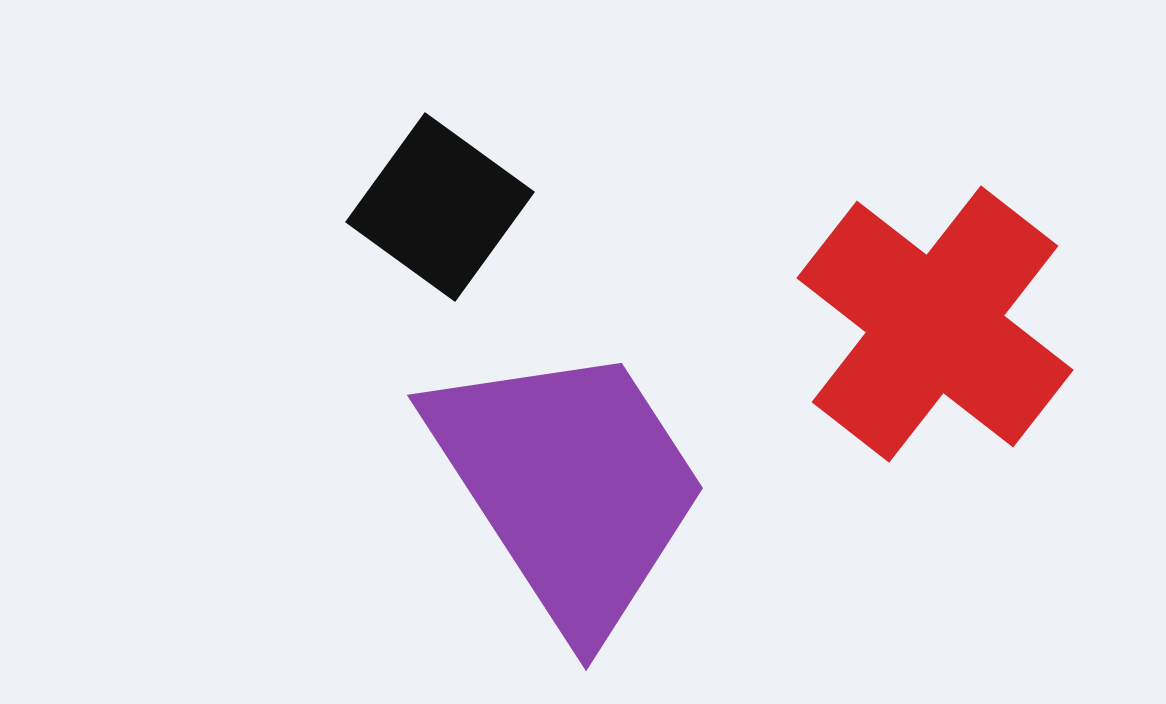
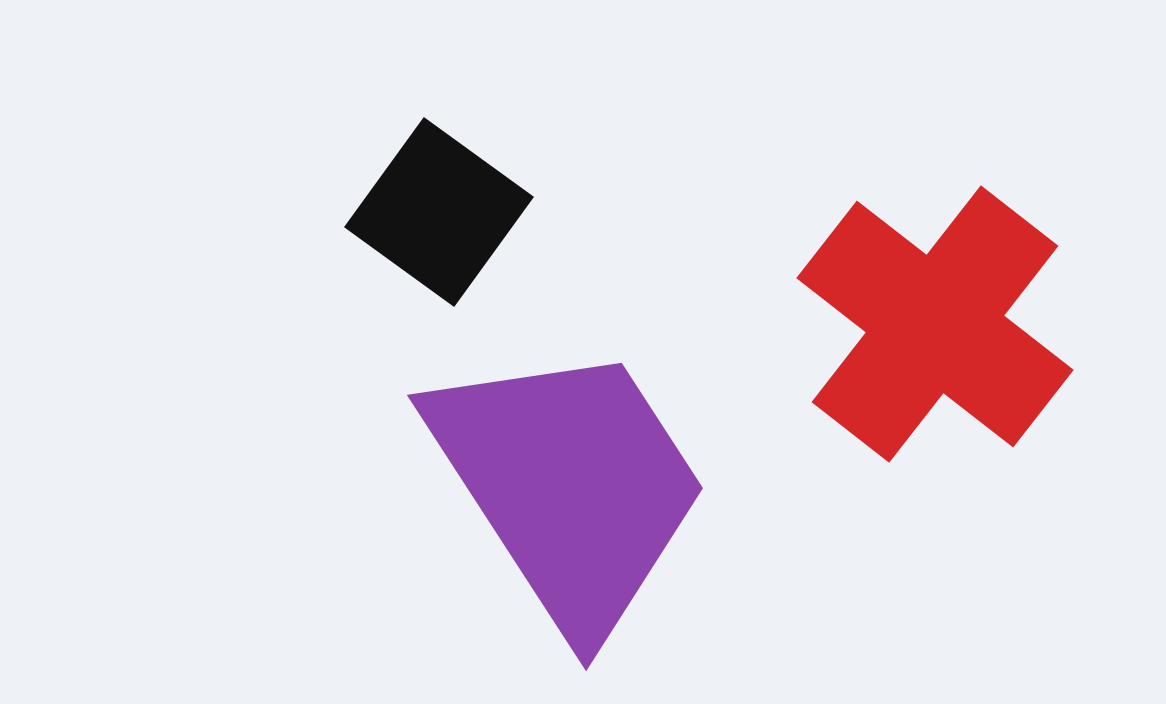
black square: moved 1 px left, 5 px down
